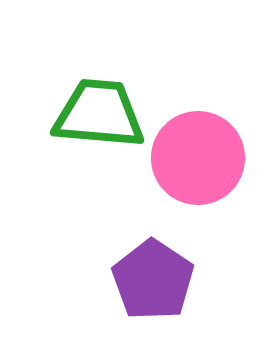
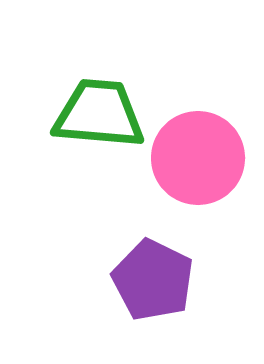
purple pentagon: rotated 8 degrees counterclockwise
